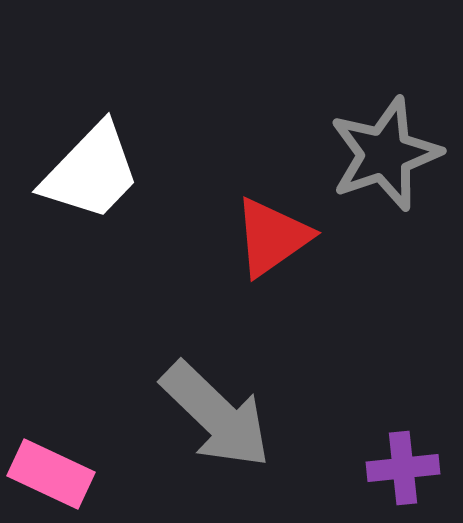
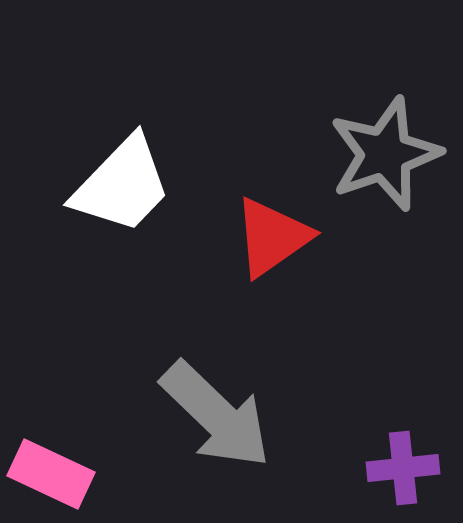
white trapezoid: moved 31 px right, 13 px down
